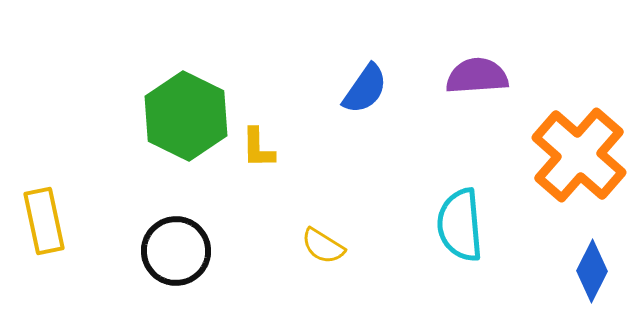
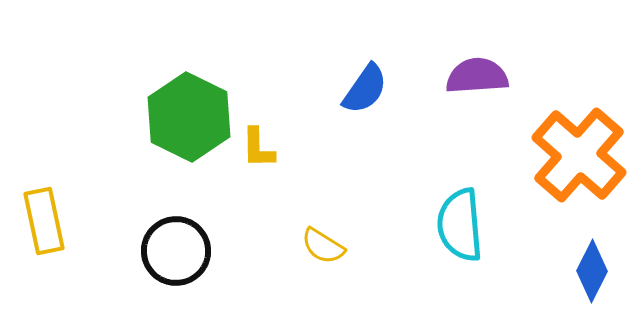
green hexagon: moved 3 px right, 1 px down
